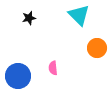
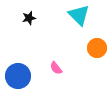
pink semicircle: moved 3 px right; rotated 32 degrees counterclockwise
